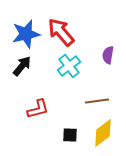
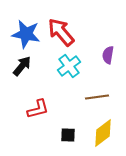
blue star: rotated 24 degrees clockwise
brown line: moved 4 px up
black square: moved 2 px left
